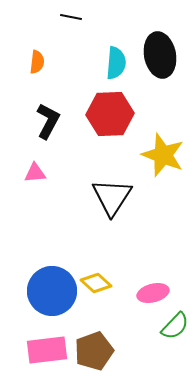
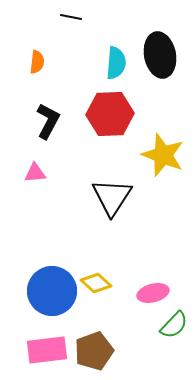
green semicircle: moved 1 px left, 1 px up
